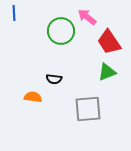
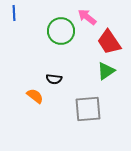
green triangle: moved 1 px left, 1 px up; rotated 12 degrees counterclockwise
orange semicircle: moved 2 px right, 1 px up; rotated 30 degrees clockwise
